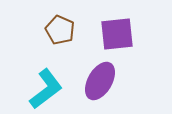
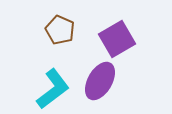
purple square: moved 5 px down; rotated 24 degrees counterclockwise
cyan L-shape: moved 7 px right
